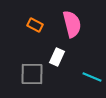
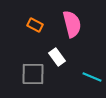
white rectangle: rotated 60 degrees counterclockwise
gray square: moved 1 px right
